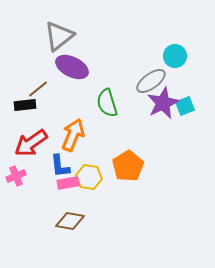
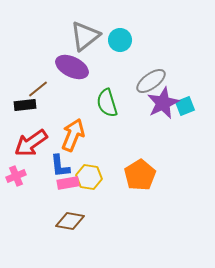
gray triangle: moved 26 px right
cyan circle: moved 55 px left, 16 px up
orange pentagon: moved 12 px right, 9 px down
